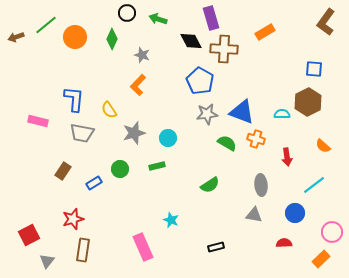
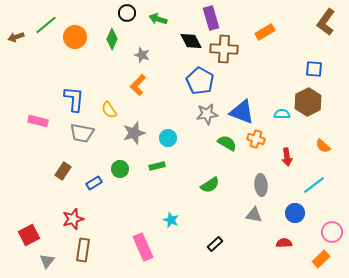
black rectangle at (216, 247): moved 1 px left, 3 px up; rotated 28 degrees counterclockwise
